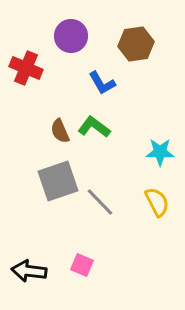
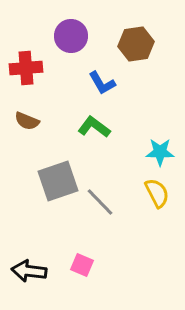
red cross: rotated 28 degrees counterclockwise
brown semicircle: moved 33 px left, 10 px up; rotated 45 degrees counterclockwise
yellow semicircle: moved 9 px up
